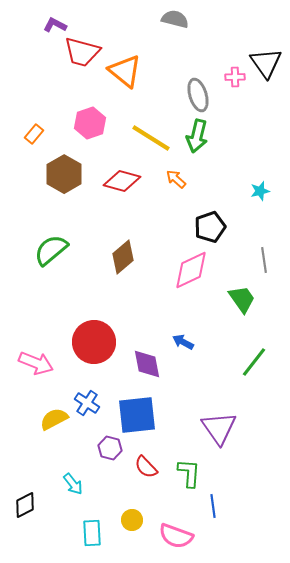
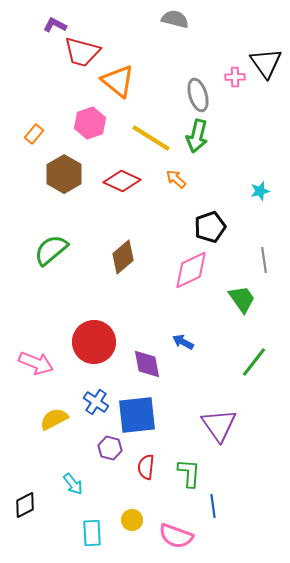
orange triangle: moved 7 px left, 10 px down
red diamond: rotated 9 degrees clockwise
blue cross: moved 9 px right, 1 px up
purple triangle: moved 3 px up
red semicircle: rotated 50 degrees clockwise
